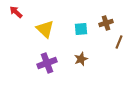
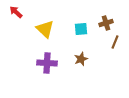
brown line: moved 4 px left
purple cross: rotated 24 degrees clockwise
